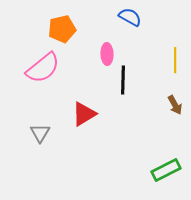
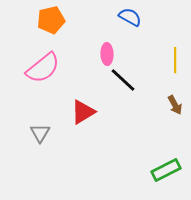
orange pentagon: moved 11 px left, 9 px up
black line: rotated 48 degrees counterclockwise
red triangle: moved 1 px left, 2 px up
